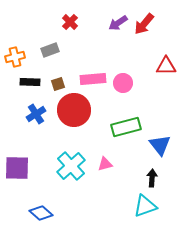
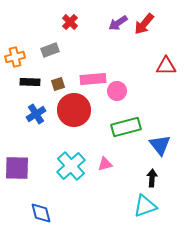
pink circle: moved 6 px left, 8 px down
blue diamond: rotated 35 degrees clockwise
